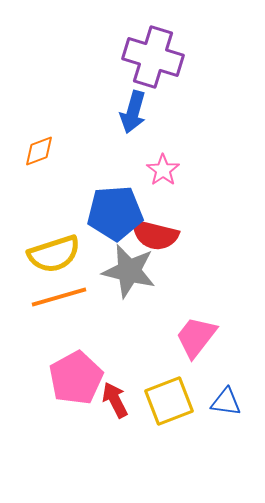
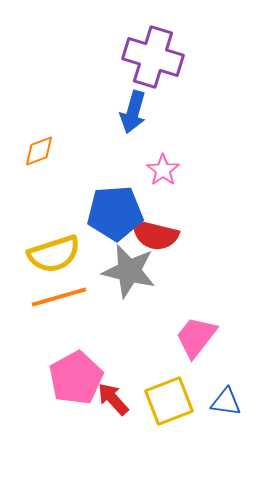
red arrow: moved 2 px left, 1 px up; rotated 15 degrees counterclockwise
